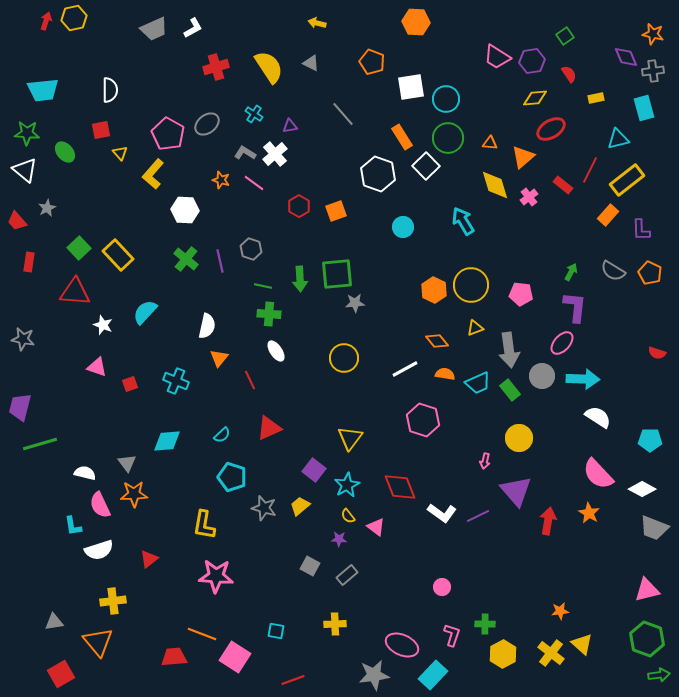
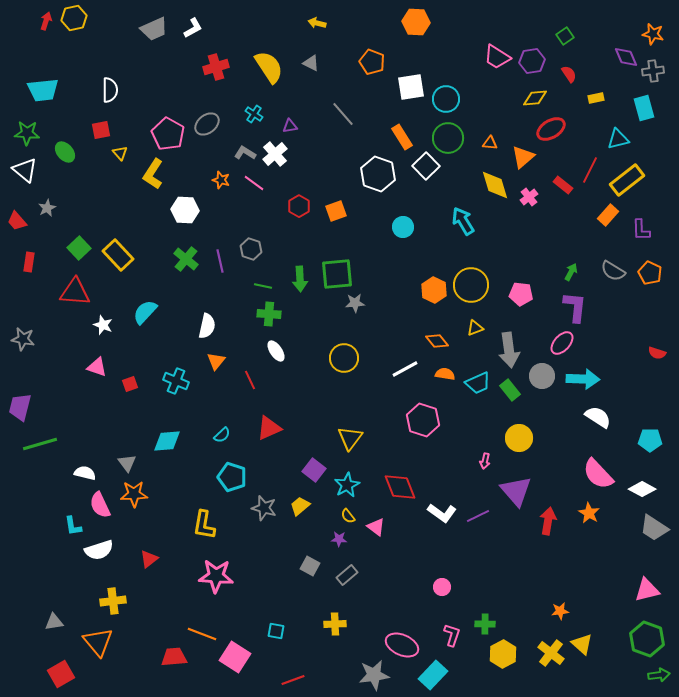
yellow L-shape at (153, 174): rotated 8 degrees counterclockwise
orange triangle at (219, 358): moved 3 px left, 3 px down
gray trapezoid at (654, 528): rotated 12 degrees clockwise
